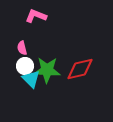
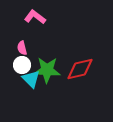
pink L-shape: moved 1 px left, 1 px down; rotated 15 degrees clockwise
white circle: moved 3 px left, 1 px up
